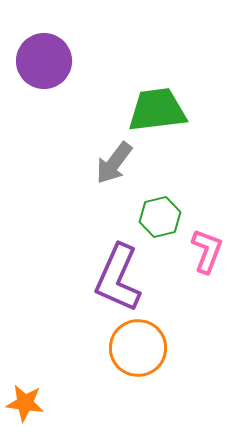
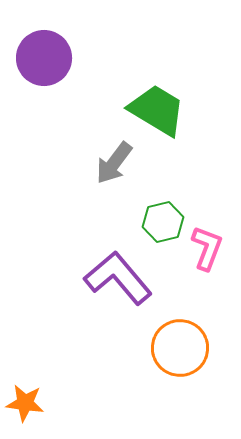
purple circle: moved 3 px up
green trapezoid: rotated 38 degrees clockwise
green hexagon: moved 3 px right, 5 px down
pink L-shape: moved 3 px up
purple L-shape: rotated 116 degrees clockwise
orange circle: moved 42 px right
